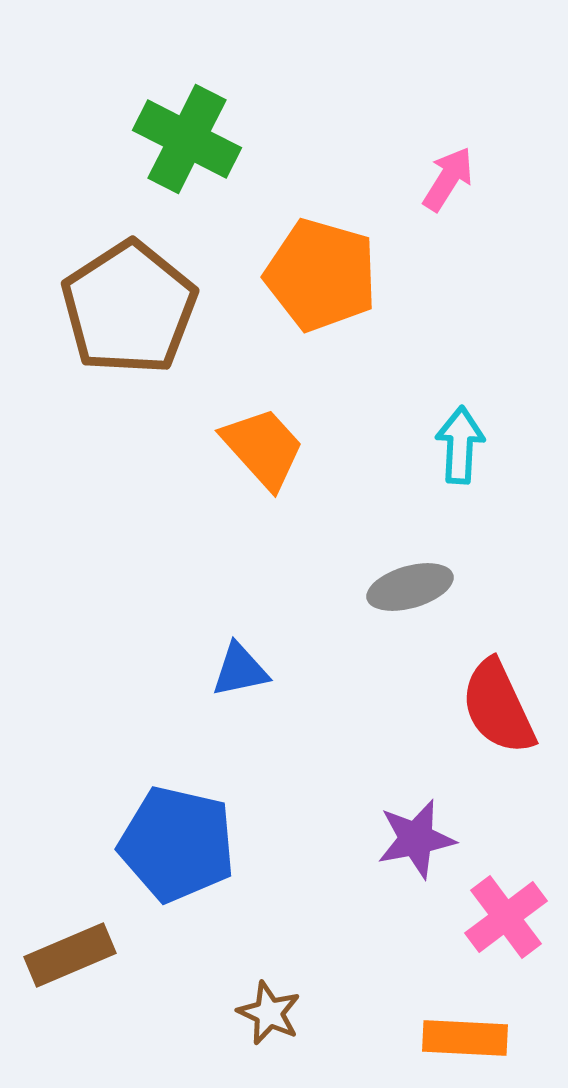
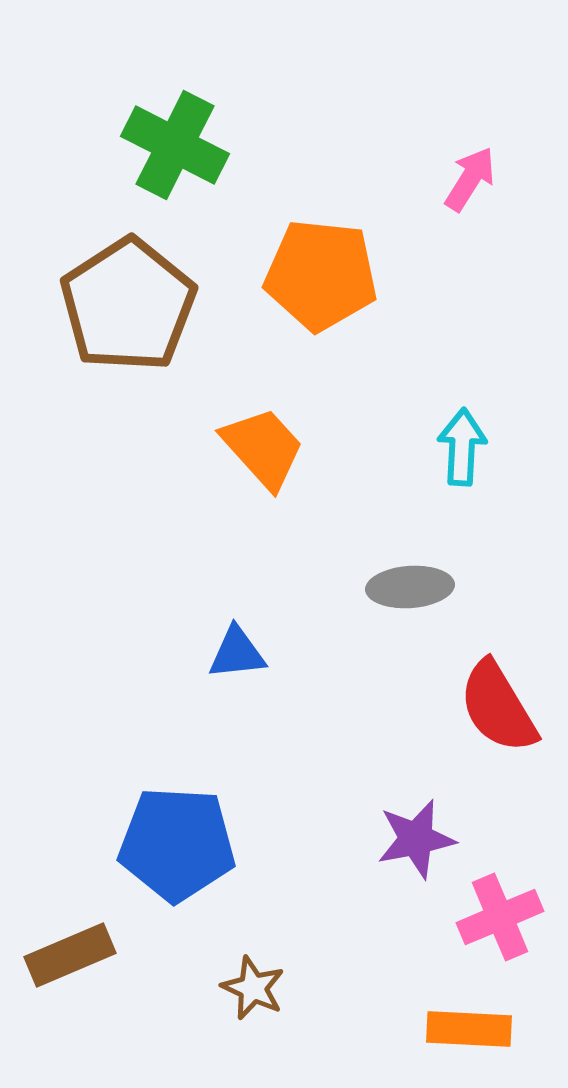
green cross: moved 12 px left, 6 px down
pink arrow: moved 22 px right
orange pentagon: rotated 10 degrees counterclockwise
brown pentagon: moved 1 px left, 3 px up
cyan arrow: moved 2 px right, 2 px down
gray ellipse: rotated 12 degrees clockwise
blue triangle: moved 3 px left, 17 px up; rotated 6 degrees clockwise
red semicircle: rotated 6 degrees counterclockwise
blue pentagon: rotated 10 degrees counterclockwise
pink cross: moved 6 px left; rotated 14 degrees clockwise
brown star: moved 16 px left, 25 px up
orange rectangle: moved 4 px right, 9 px up
